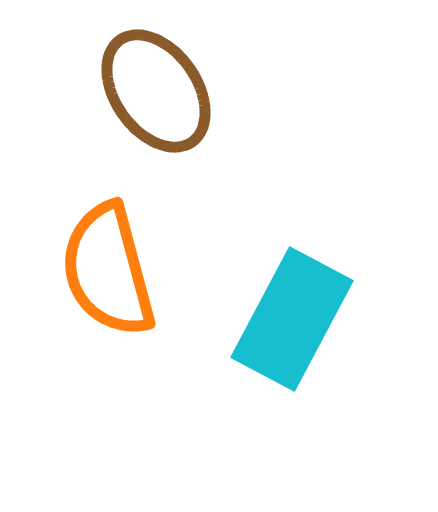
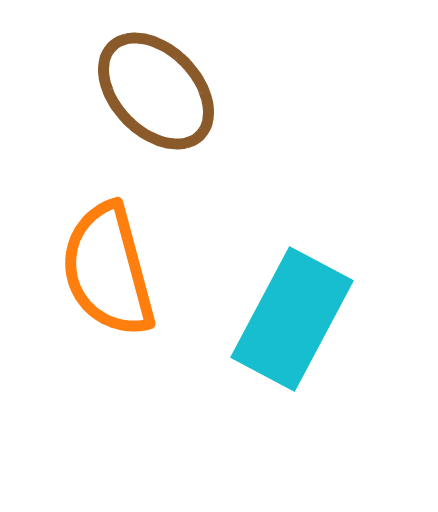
brown ellipse: rotated 9 degrees counterclockwise
